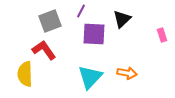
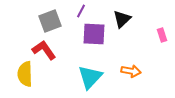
orange arrow: moved 4 px right, 2 px up
